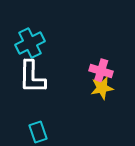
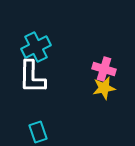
cyan cross: moved 6 px right, 4 px down
pink cross: moved 3 px right, 2 px up
yellow star: moved 2 px right
